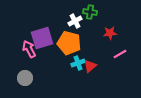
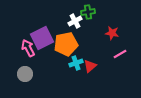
green cross: moved 2 px left; rotated 16 degrees counterclockwise
red star: moved 2 px right; rotated 16 degrees clockwise
purple square: rotated 10 degrees counterclockwise
orange pentagon: moved 3 px left, 1 px down; rotated 25 degrees counterclockwise
pink arrow: moved 1 px left, 1 px up
cyan cross: moved 2 px left
gray circle: moved 4 px up
